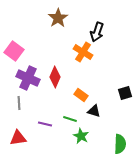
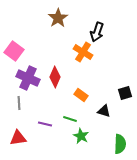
black triangle: moved 10 px right
